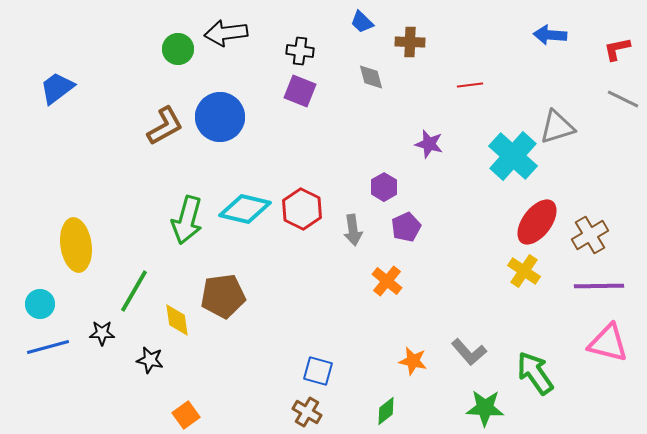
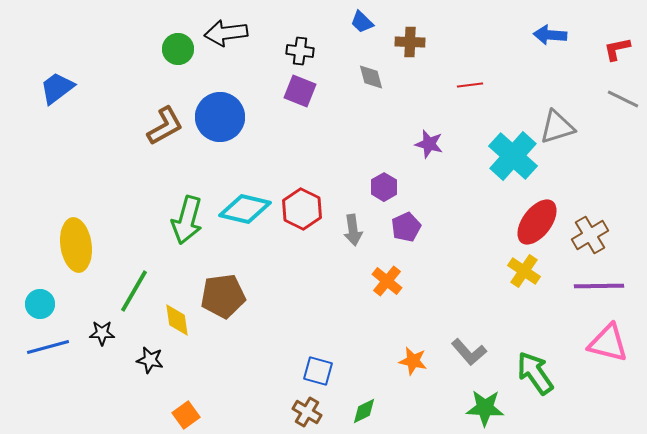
green diamond at (386, 411): moved 22 px left; rotated 12 degrees clockwise
